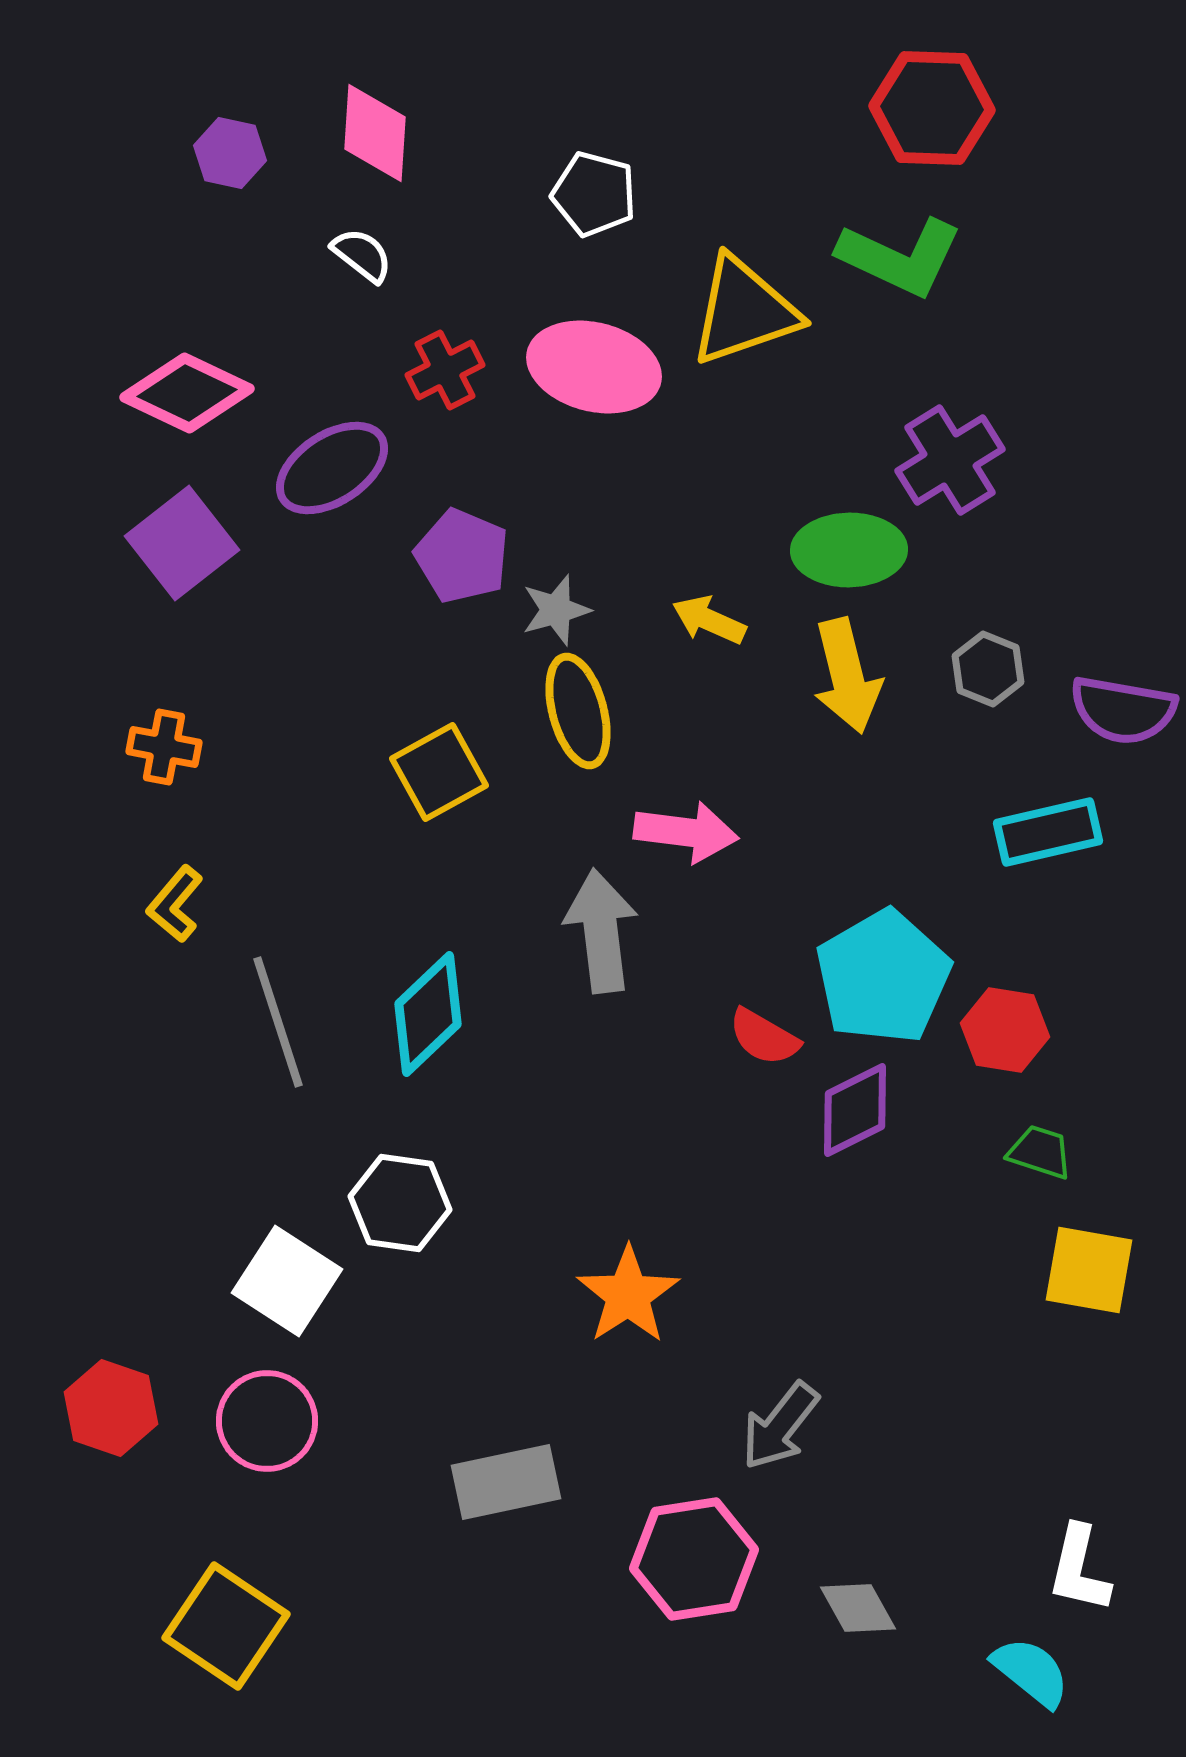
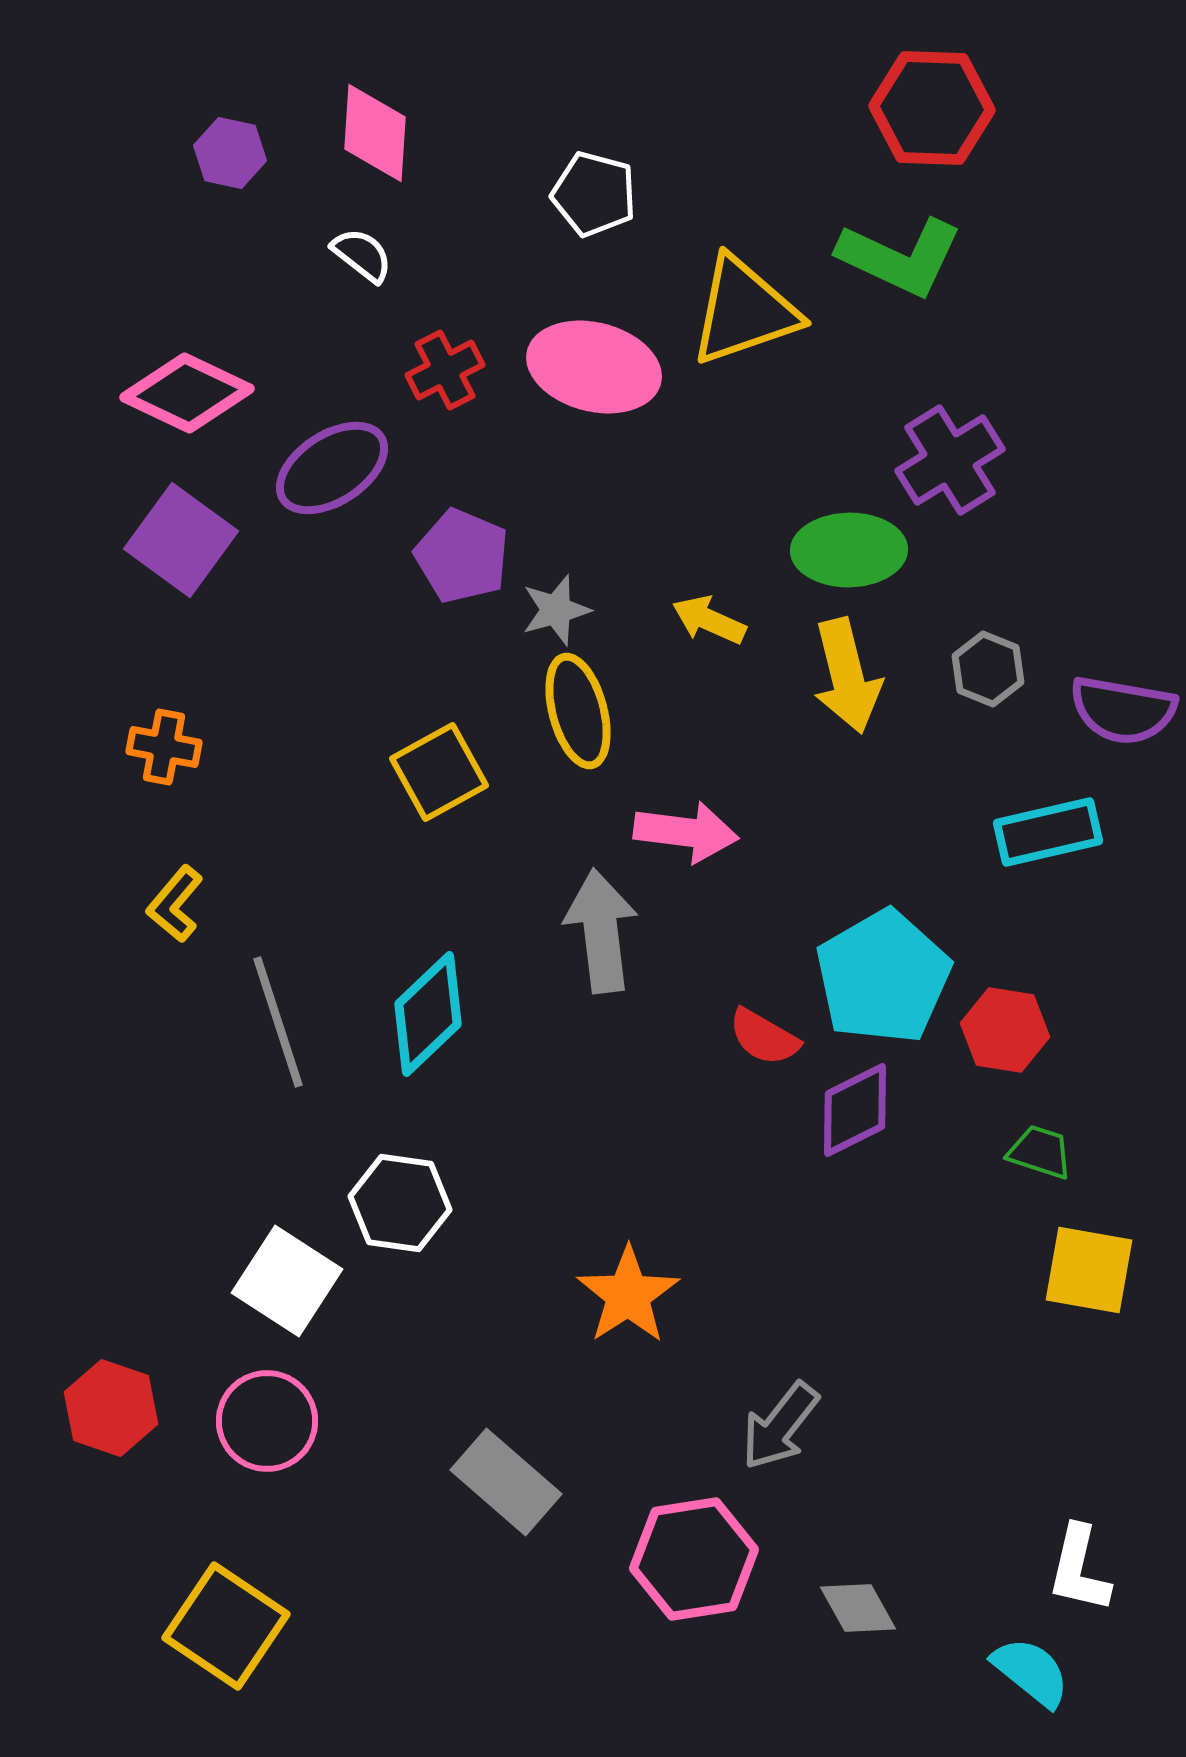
purple square at (182, 543): moved 1 px left, 3 px up; rotated 16 degrees counterclockwise
gray rectangle at (506, 1482): rotated 53 degrees clockwise
